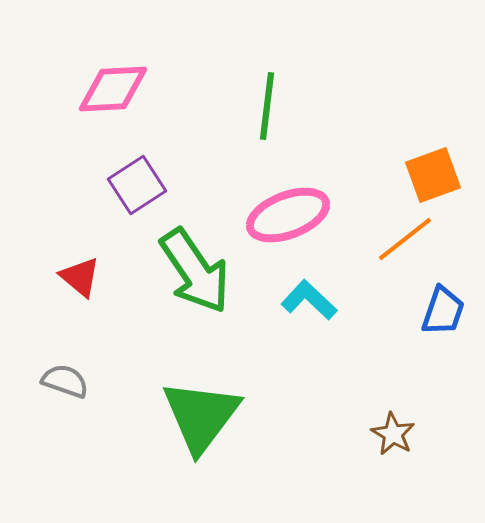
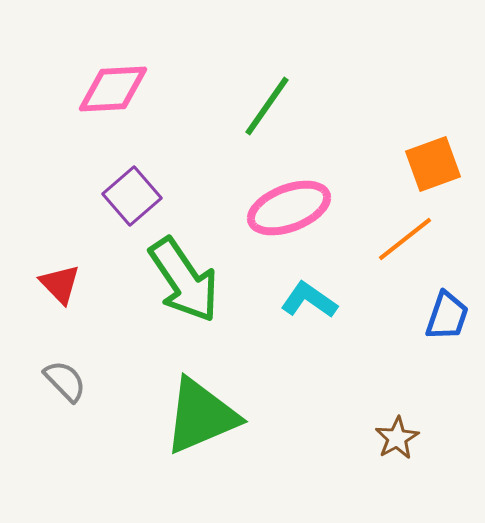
green line: rotated 28 degrees clockwise
orange square: moved 11 px up
purple square: moved 5 px left, 11 px down; rotated 8 degrees counterclockwise
pink ellipse: moved 1 px right, 7 px up
green arrow: moved 11 px left, 9 px down
red triangle: moved 20 px left, 7 px down; rotated 6 degrees clockwise
cyan L-shape: rotated 8 degrees counterclockwise
blue trapezoid: moved 4 px right, 5 px down
gray semicircle: rotated 27 degrees clockwise
green triangle: rotated 30 degrees clockwise
brown star: moved 4 px right, 4 px down; rotated 12 degrees clockwise
